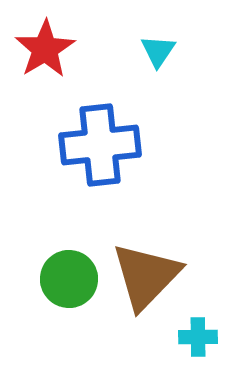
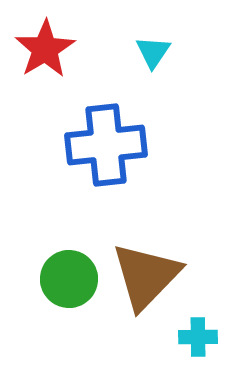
cyan triangle: moved 5 px left, 1 px down
blue cross: moved 6 px right
